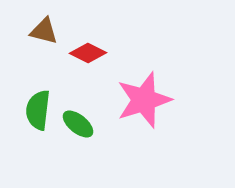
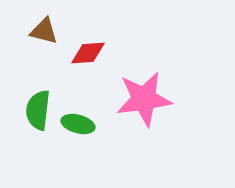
red diamond: rotated 30 degrees counterclockwise
pink star: moved 1 px up; rotated 10 degrees clockwise
green ellipse: rotated 24 degrees counterclockwise
